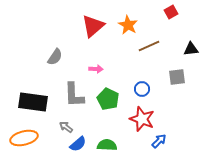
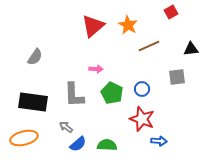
gray semicircle: moved 20 px left
green pentagon: moved 4 px right, 6 px up
blue arrow: rotated 49 degrees clockwise
